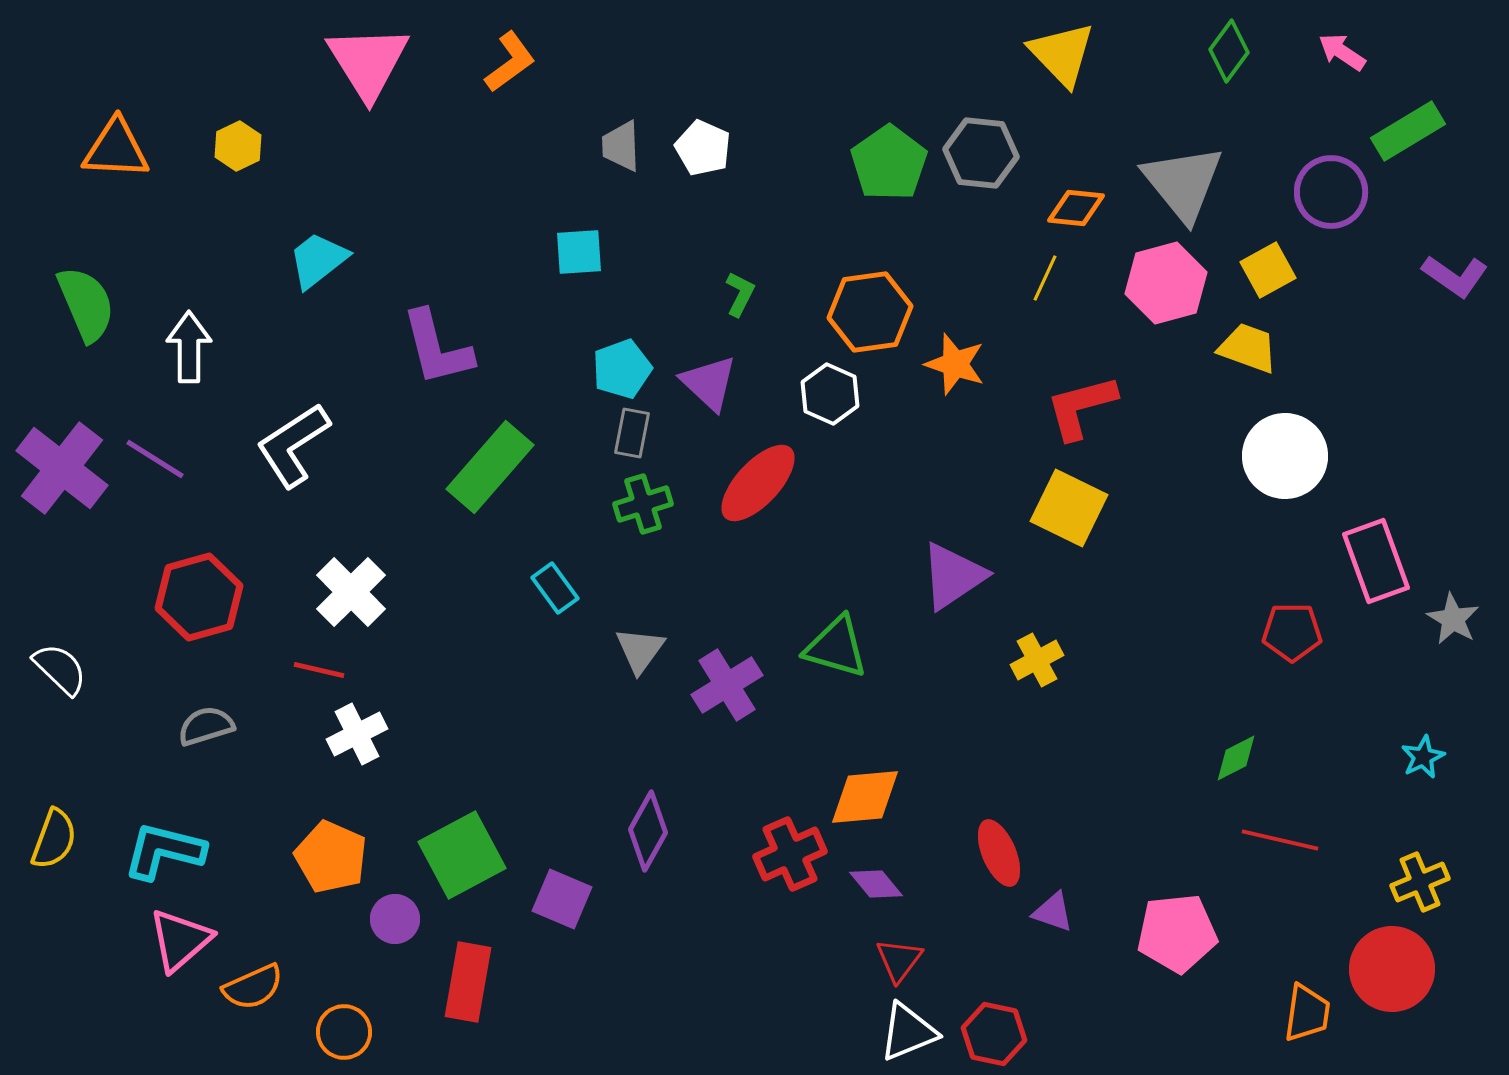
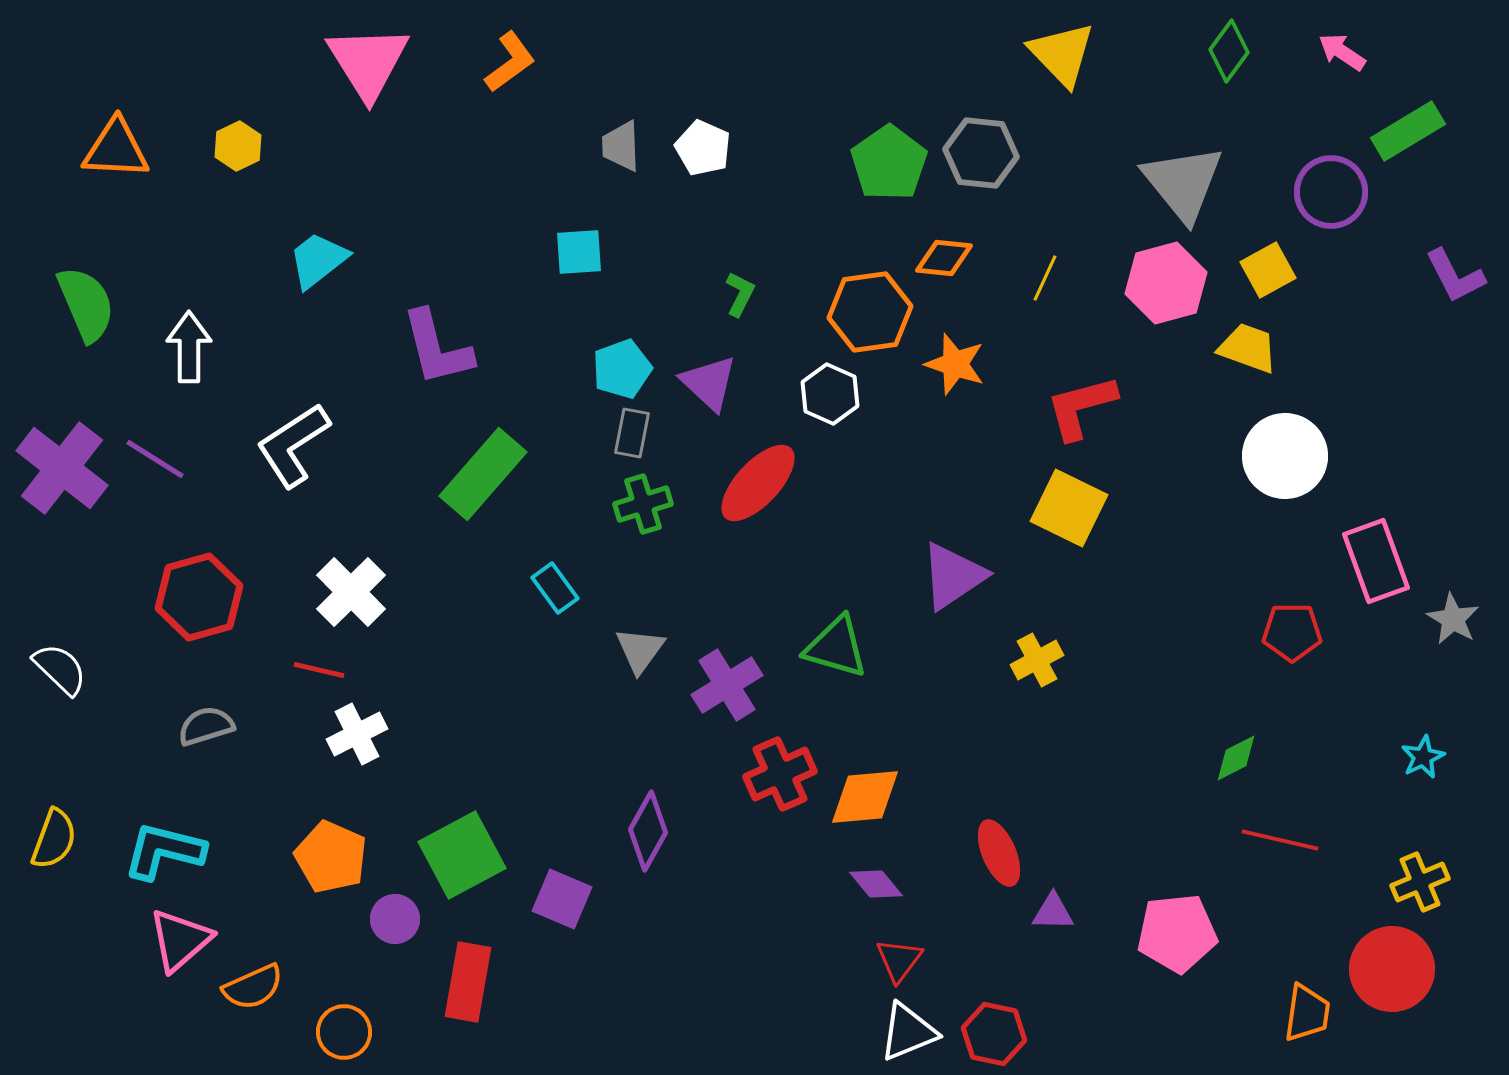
orange diamond at (1076, 208): moved 132 px left, 50 px down
purple L-shape at (1455, 276): rotated 28 degrees clockwise
green rectangle at (490, 467): moved 7 px left, 7 px down
red cross at (790, 854): moved 10 px left, 80 px up
purple triangle at (1053, 912): rotated 18 degrees counterclockwise
